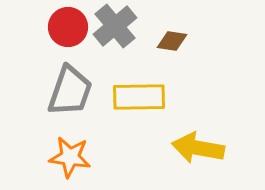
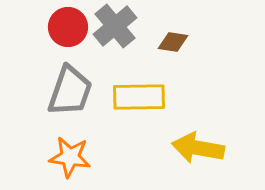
brown diamond: moved 1 px right, 1 px down
